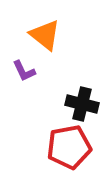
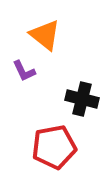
black cross: moved 5 px up
red pentagon: moved 15 px left
